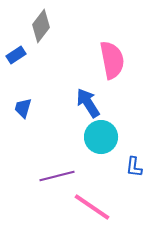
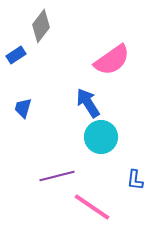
pink semicircle: rotated 66 degrees clockwise
blue L-shape: moved 1 px right, 13 px down
